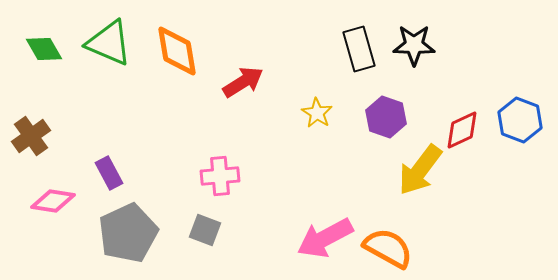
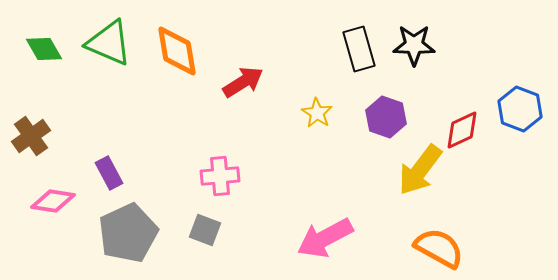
blue hexagon: moved 11 px up
orange semicircle: moved 51 px right
